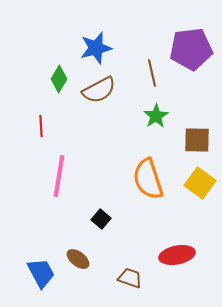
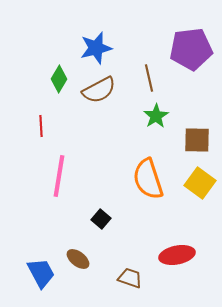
brown line: moved 3 px left, 5 px down
